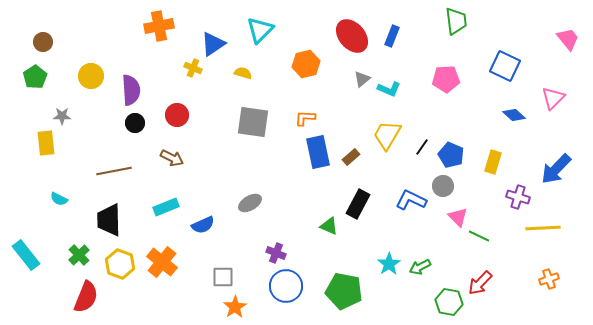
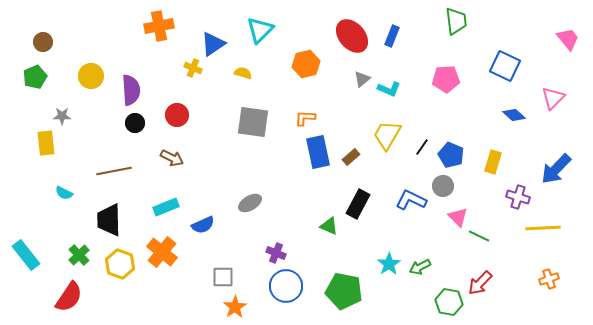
green pentagon at (35, 77): rotated 10 degrees clockwise
cyan semicircle at (59, 199): moved 5 px right, 6 px up
orange cross at (162, 262): moved 10 px up
red semicircle at (86, 297): moved 17 px left; rotated 12 degrees clockwise
